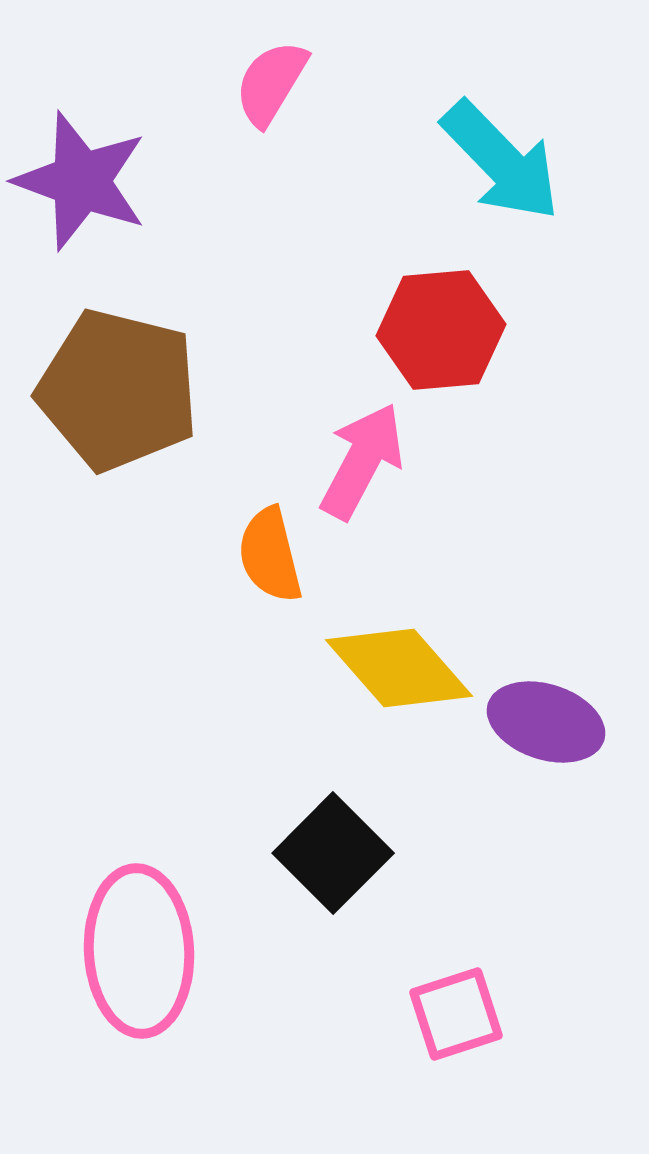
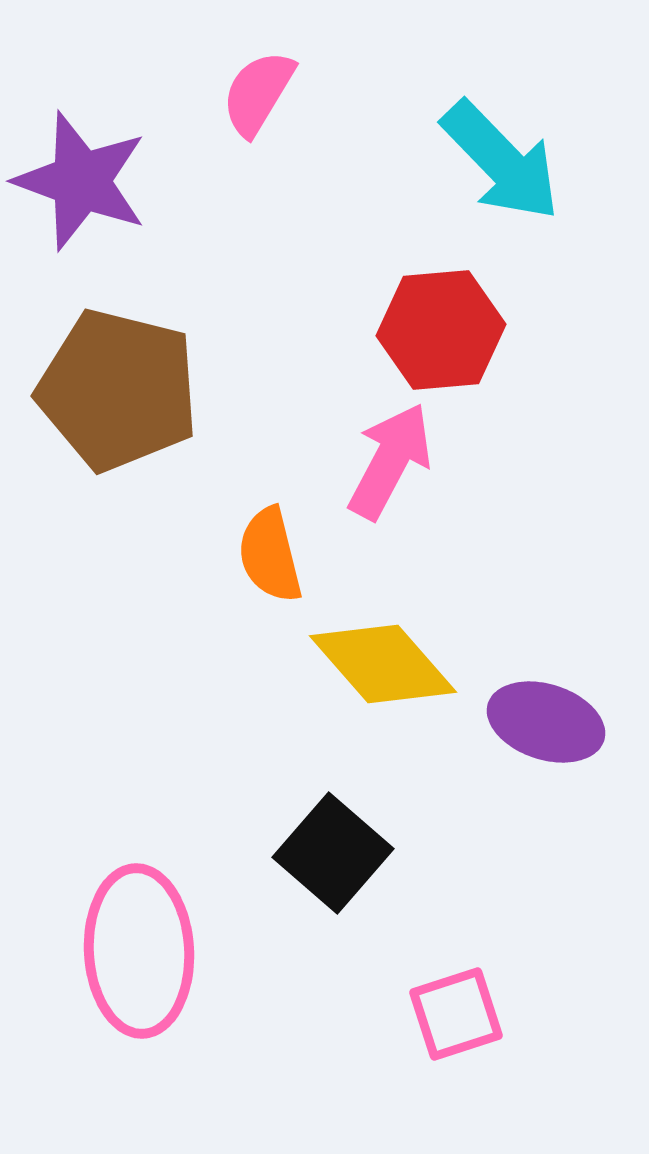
pink semicircle: moved 13 px left, 10 px down
pink arrow: moved 28 px right
yellow diamond: moved 16 px left, 4 px up
black square: rotated 4 degrees counterclockwise
